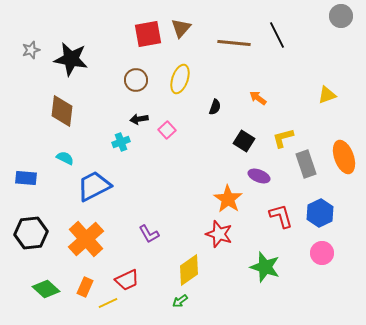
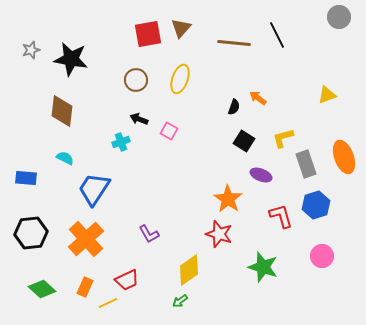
gray circle: moved 2 px left, 1 px down
black semicircle: moved 19 px right
black arrow: rotated 30 degrees clockwise
pink square: moved 2 px right, 1 px down; rotated 18 degrees counterclockwise
purple ellipse: moved 2 px right, 1 px up
blue trapezoid: moved 3 px down; rotated 30 degrees counterclockwise
blue hexagon: moved 4 px left, 8 px up; rotated 8 degrees clockwise
pink circle: moved 3 px down
green star: moved 2 px left
green diamond: moved 4 px left
